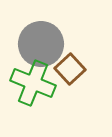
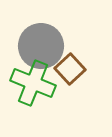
gray circle: moved 2 px down
